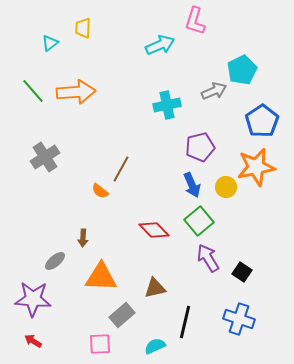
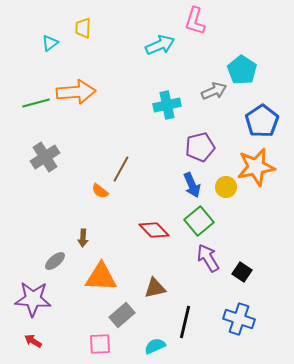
cyan pentagon: rotated 12 degrees counterclockwise
green line: moved 3 px right, 12 px down; rotated 64 degrees counterclockwise
